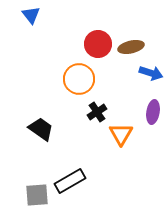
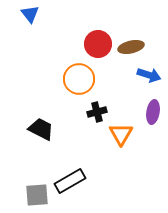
blue triangle: moved 1 px left, 1 px up
blue arrow: moved 2 px left, 2 px down
black cross: rotated 18 degrees clockwise
black trapezoid: rotated 8 degrees counterclockwise
